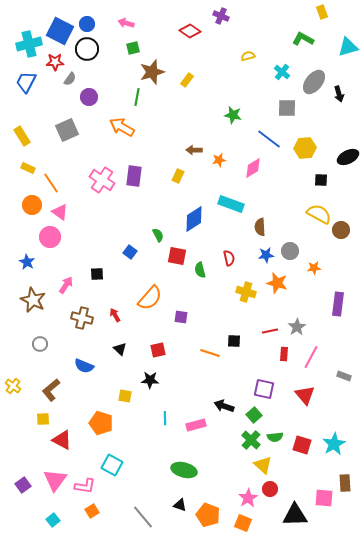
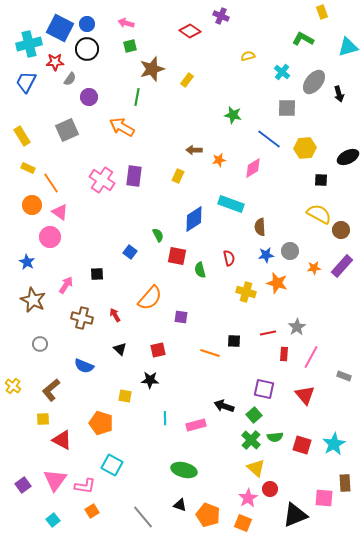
blue square at (60, 31): moved 3 px up
green square at (133, 48): moved 3 px left, 2 px up
brown star at (152, 72): moved 3 px up
purple rectangle at (338, 304): moved 4 px right, 38 px up; rotated 35 degrees clockwise
red line at (270, 331): moved 2 px left, 2 px down
yellow triangle at (263, 465): moved 7 px left, 3 px down
black triangle at (295, 515): rotated 20 degrees counterclockwise
